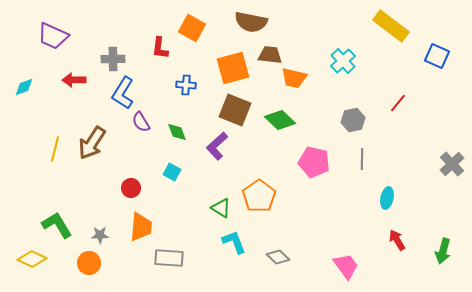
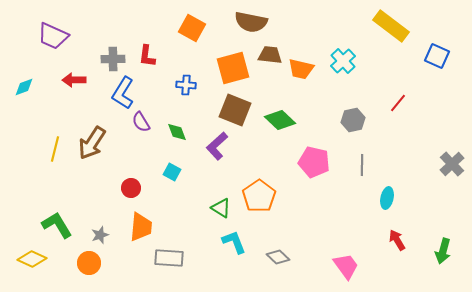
red L-shape at (160, 48): moved 13 px left, 8 px down
orange trapezoid at (294, 78): moved 7 px right, 9 px up
gray line at (362, 159): moved 6 px down
gray star at (100, 235): rotated 18 degrees counterclockwise
